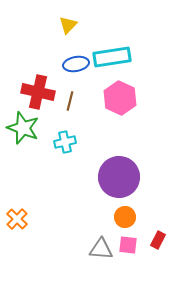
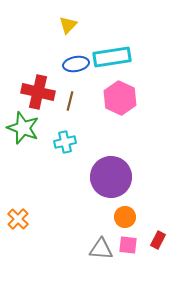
purple circle: moved 8 px left
orange cross: moved 1 px right
